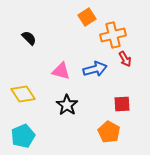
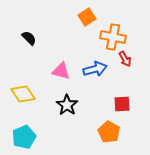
orange cross: moved 2 px down; rotated 25 degrees clockwise
cyan pentagon: moved 1 px right, 1 px down
